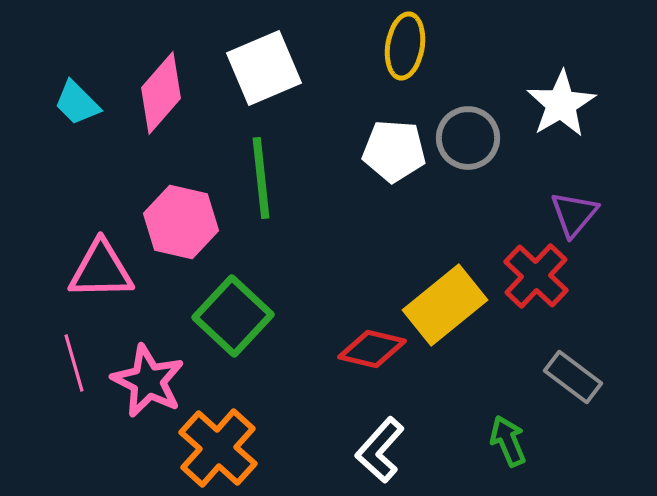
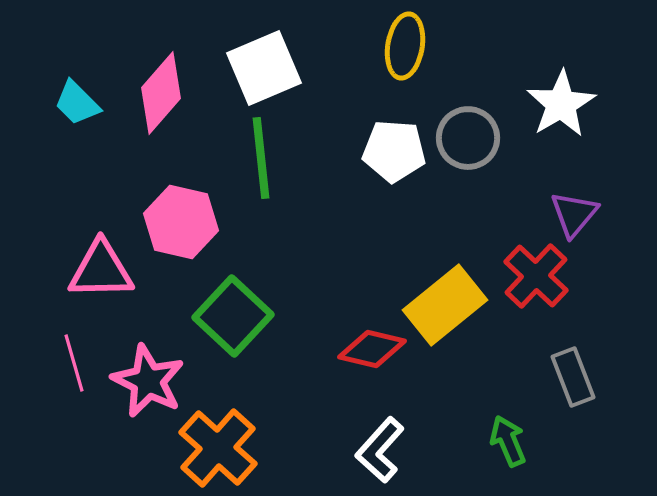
green line: moved 20 px up
gray rectangle: rotated 32 degrees clockwise
